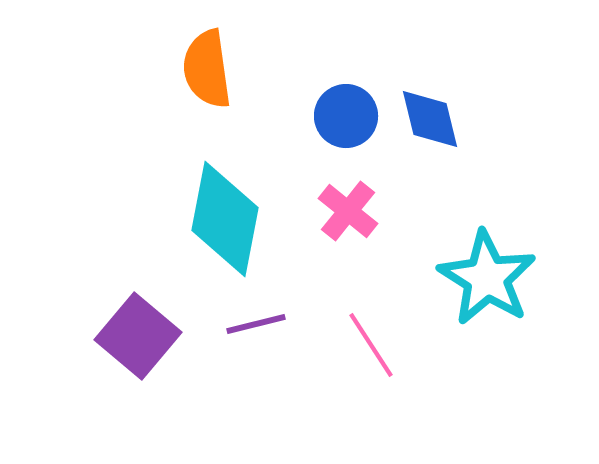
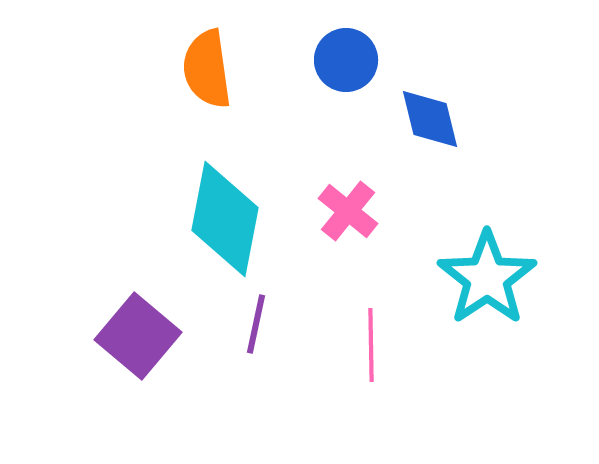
blue circle: moved 56 px up
cyan star: rotated 6 degrees clockwise
purple line: rotated 64 degrees counterclockwise
pink line: rotated 32 degrees clockwise
